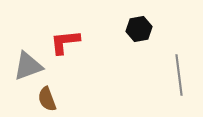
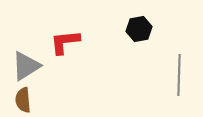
gray triangle: moved 2 px left; rotated 12 degrees counterclockwise
gray line: rotated 9 degrees clockwise
brown semicircle: moved 24 px left, 1 px down; rotated 15 degrees clockwise
